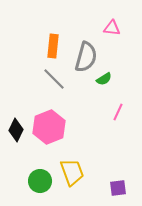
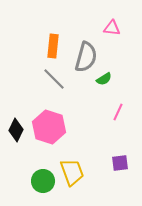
pink hexagon: rotated 20 degrees counterclockwise
green circle: moved 3 px right
purple square: moved 2 px right, 25 px up
